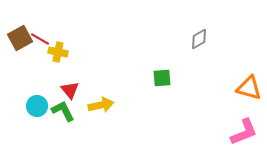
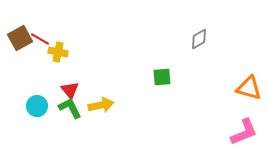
green square: moved 1 px up
green L-shape: moved 7 px right, 3 px up
